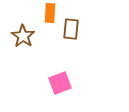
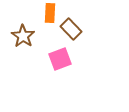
brown rectangle: rotated 50 degrees counterclockwise
pink square: moved 24 px up
